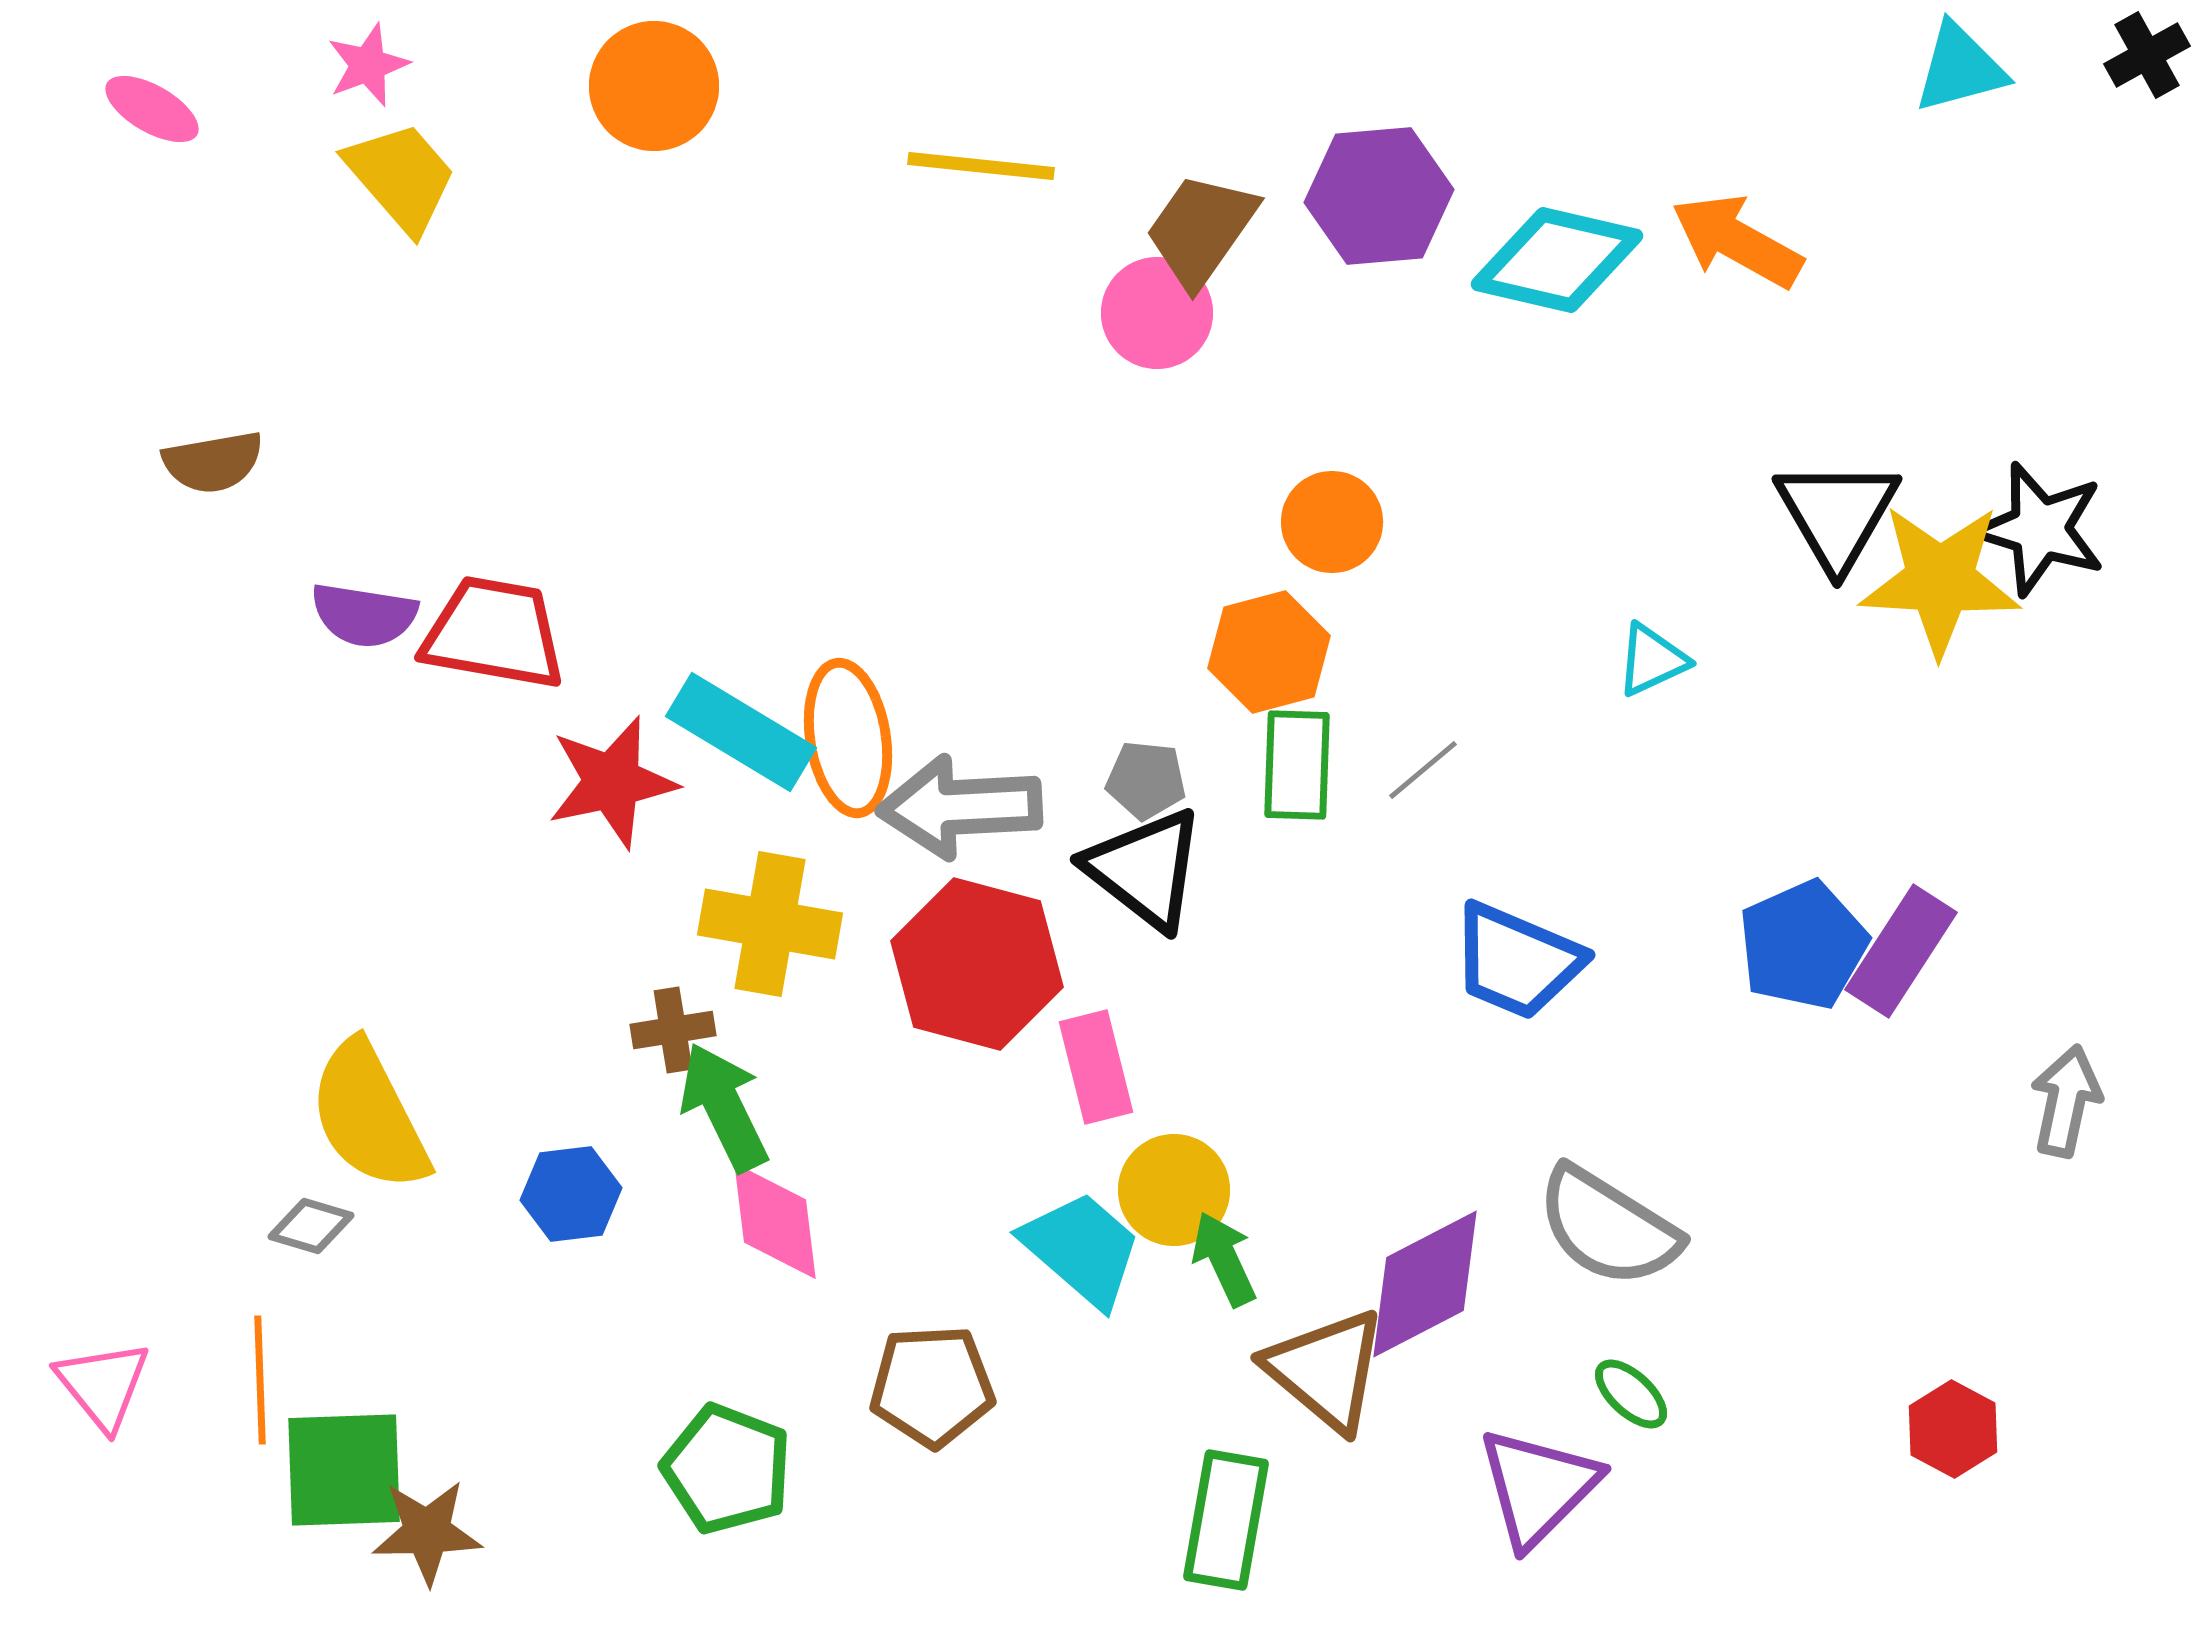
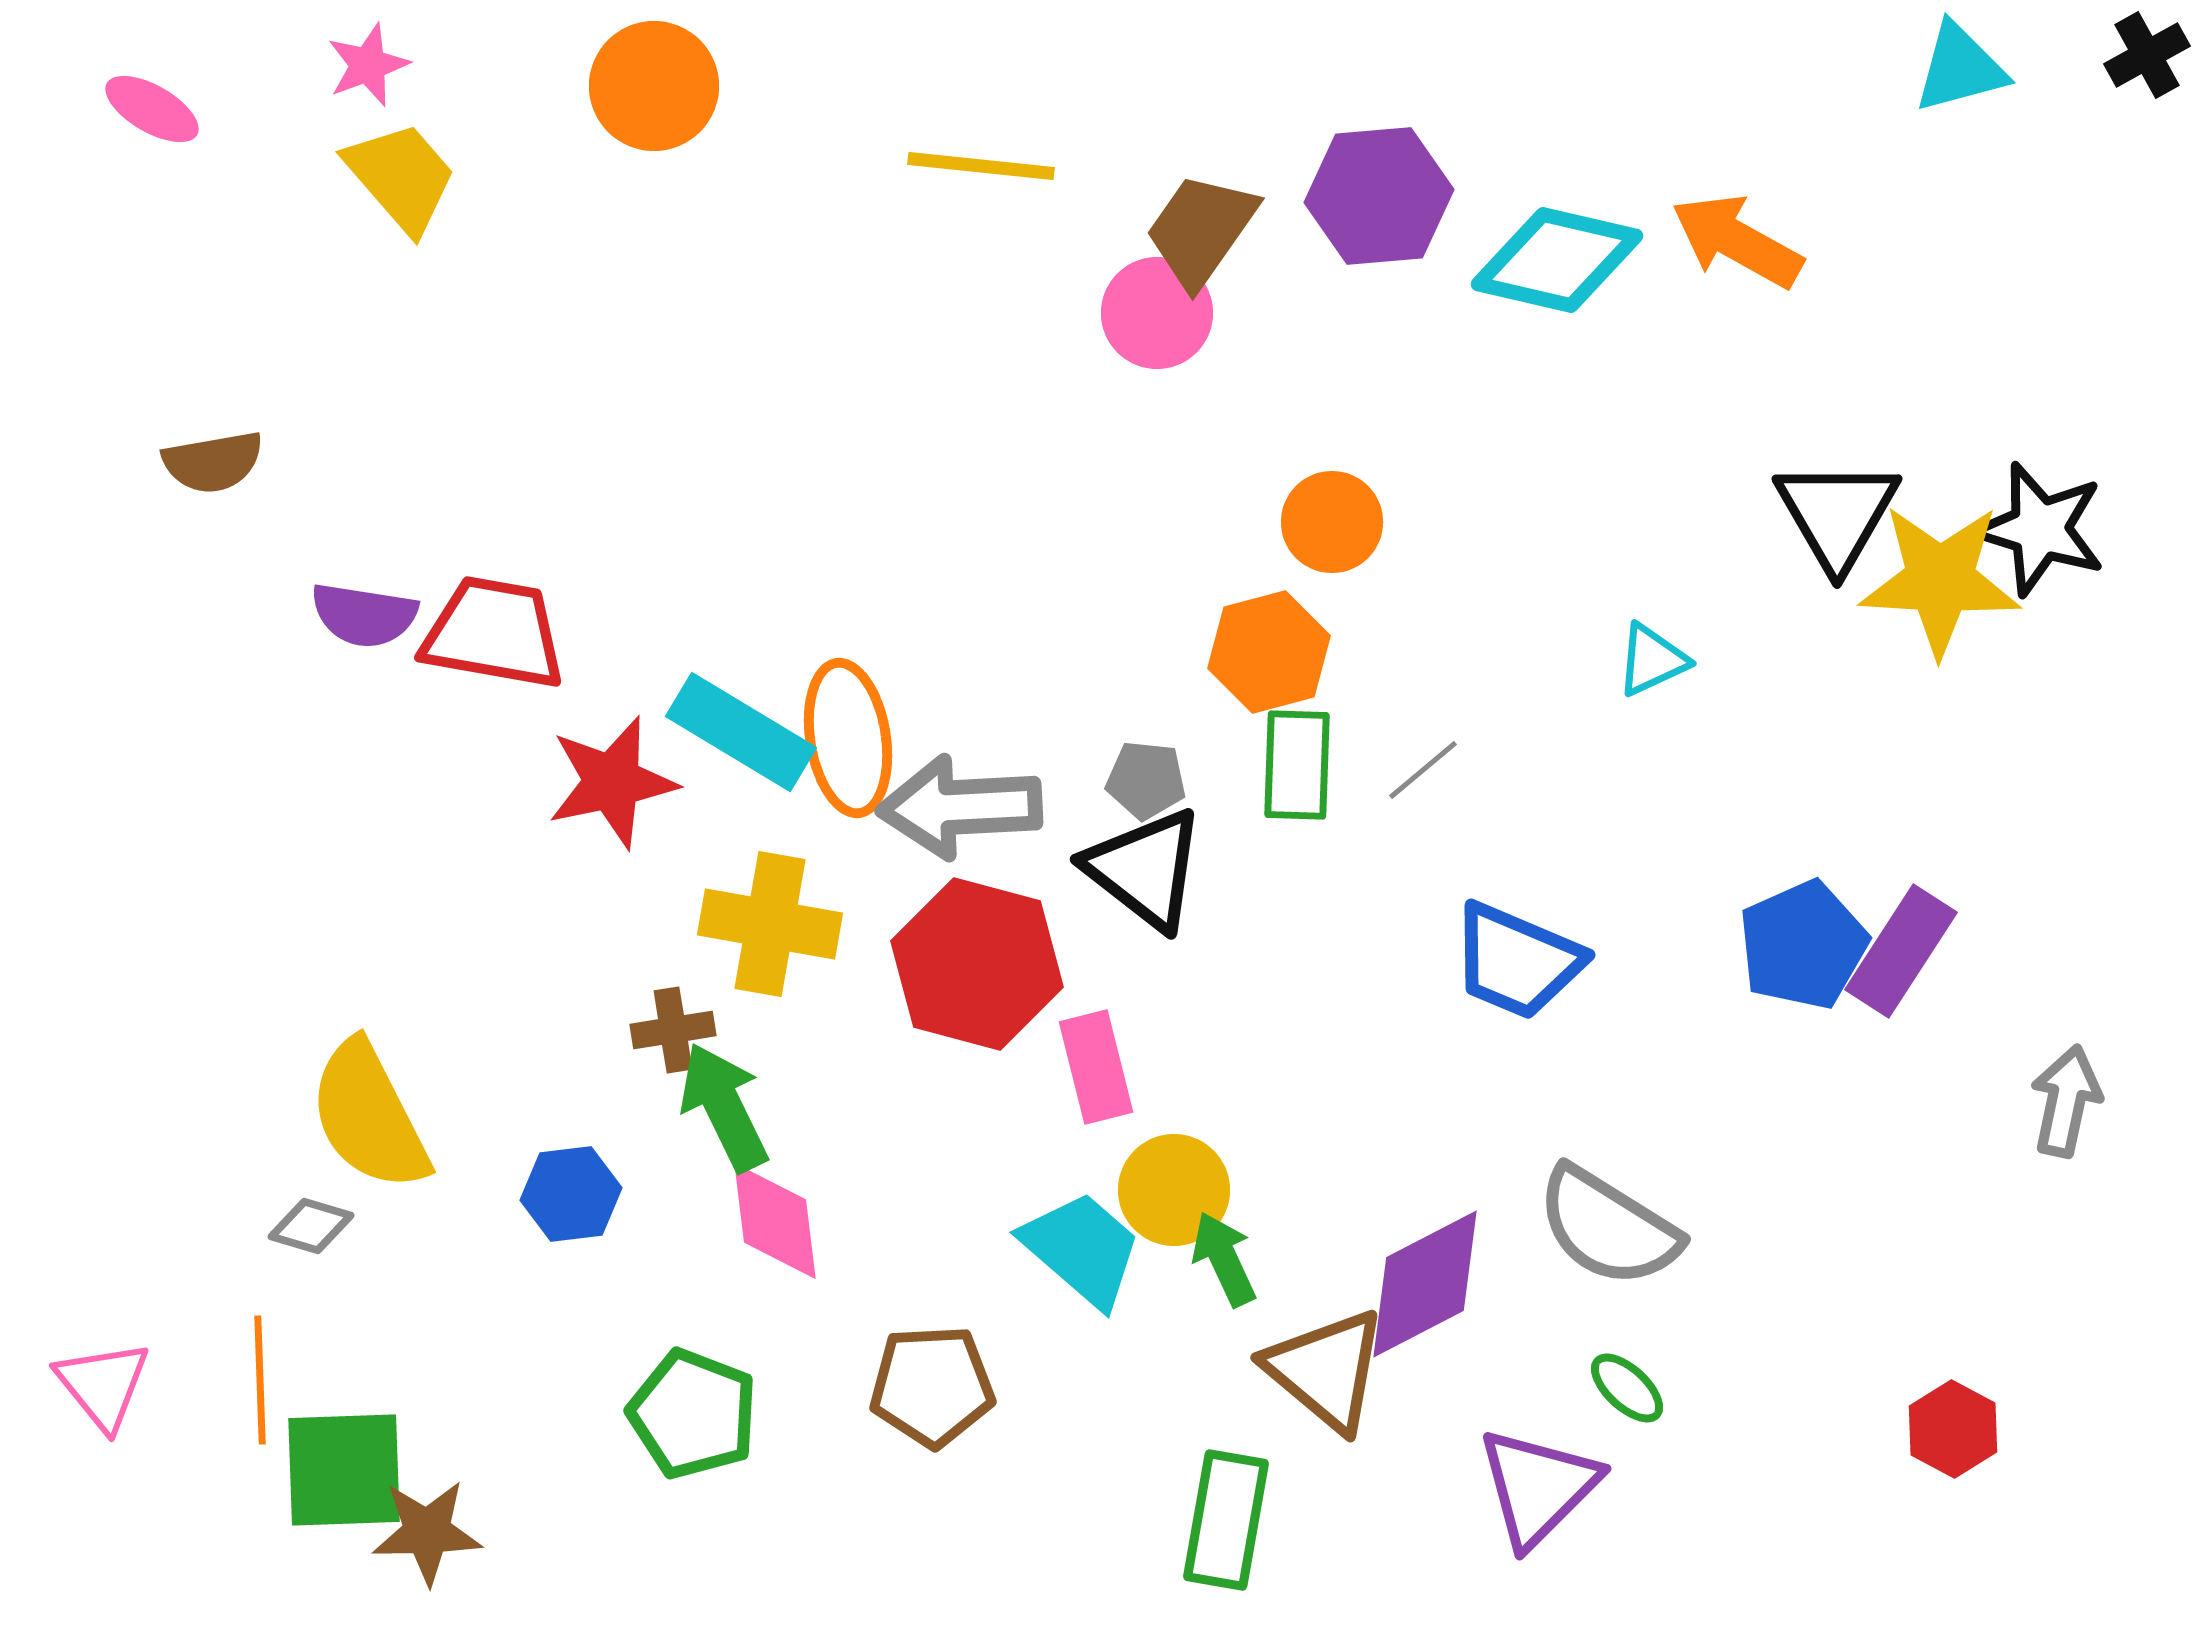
green ellipse at (1631, 1394): moved 4 px left, 6 px up
green pentagon at (727, 1469): moved 34 px left, 55 px up
